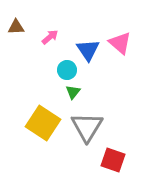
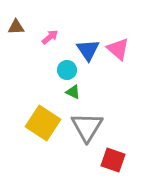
pink triangle: moved 2 px left, 6 px down
green triangle: rotated 42 degrees counterclockwise
